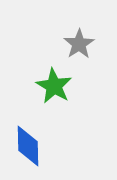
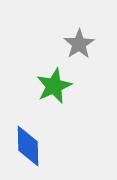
green star: rotated 18 degrees clockwise
